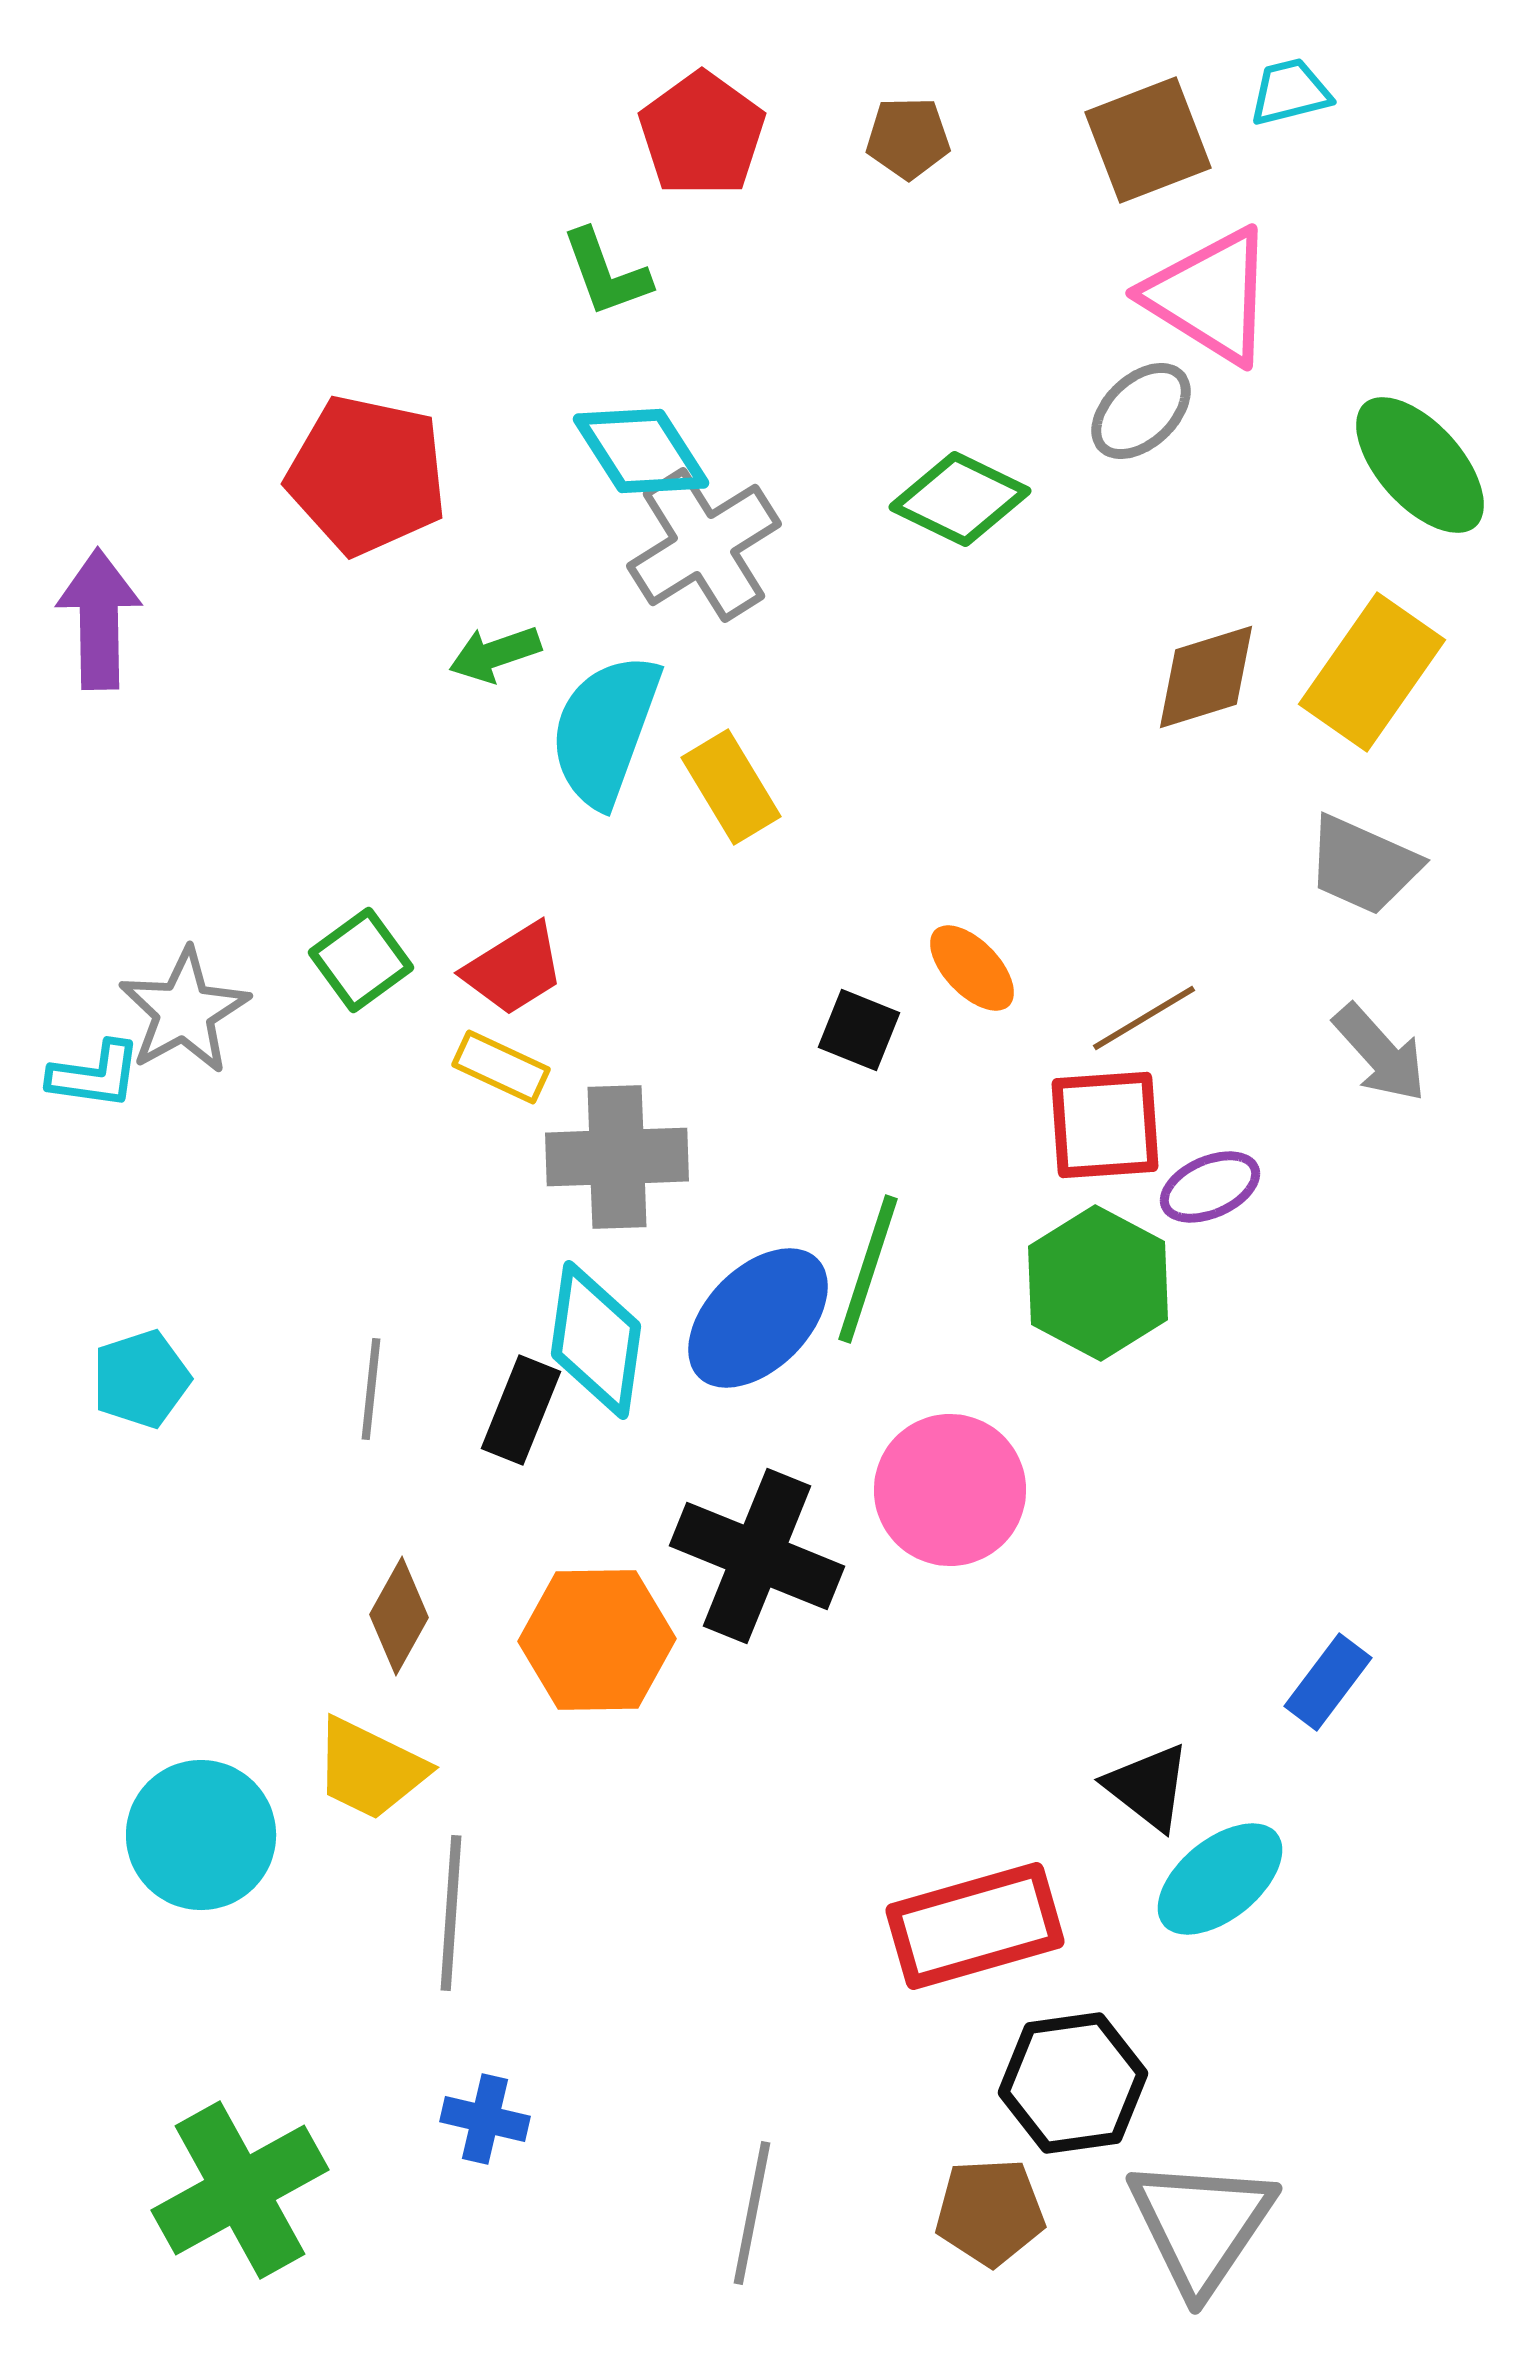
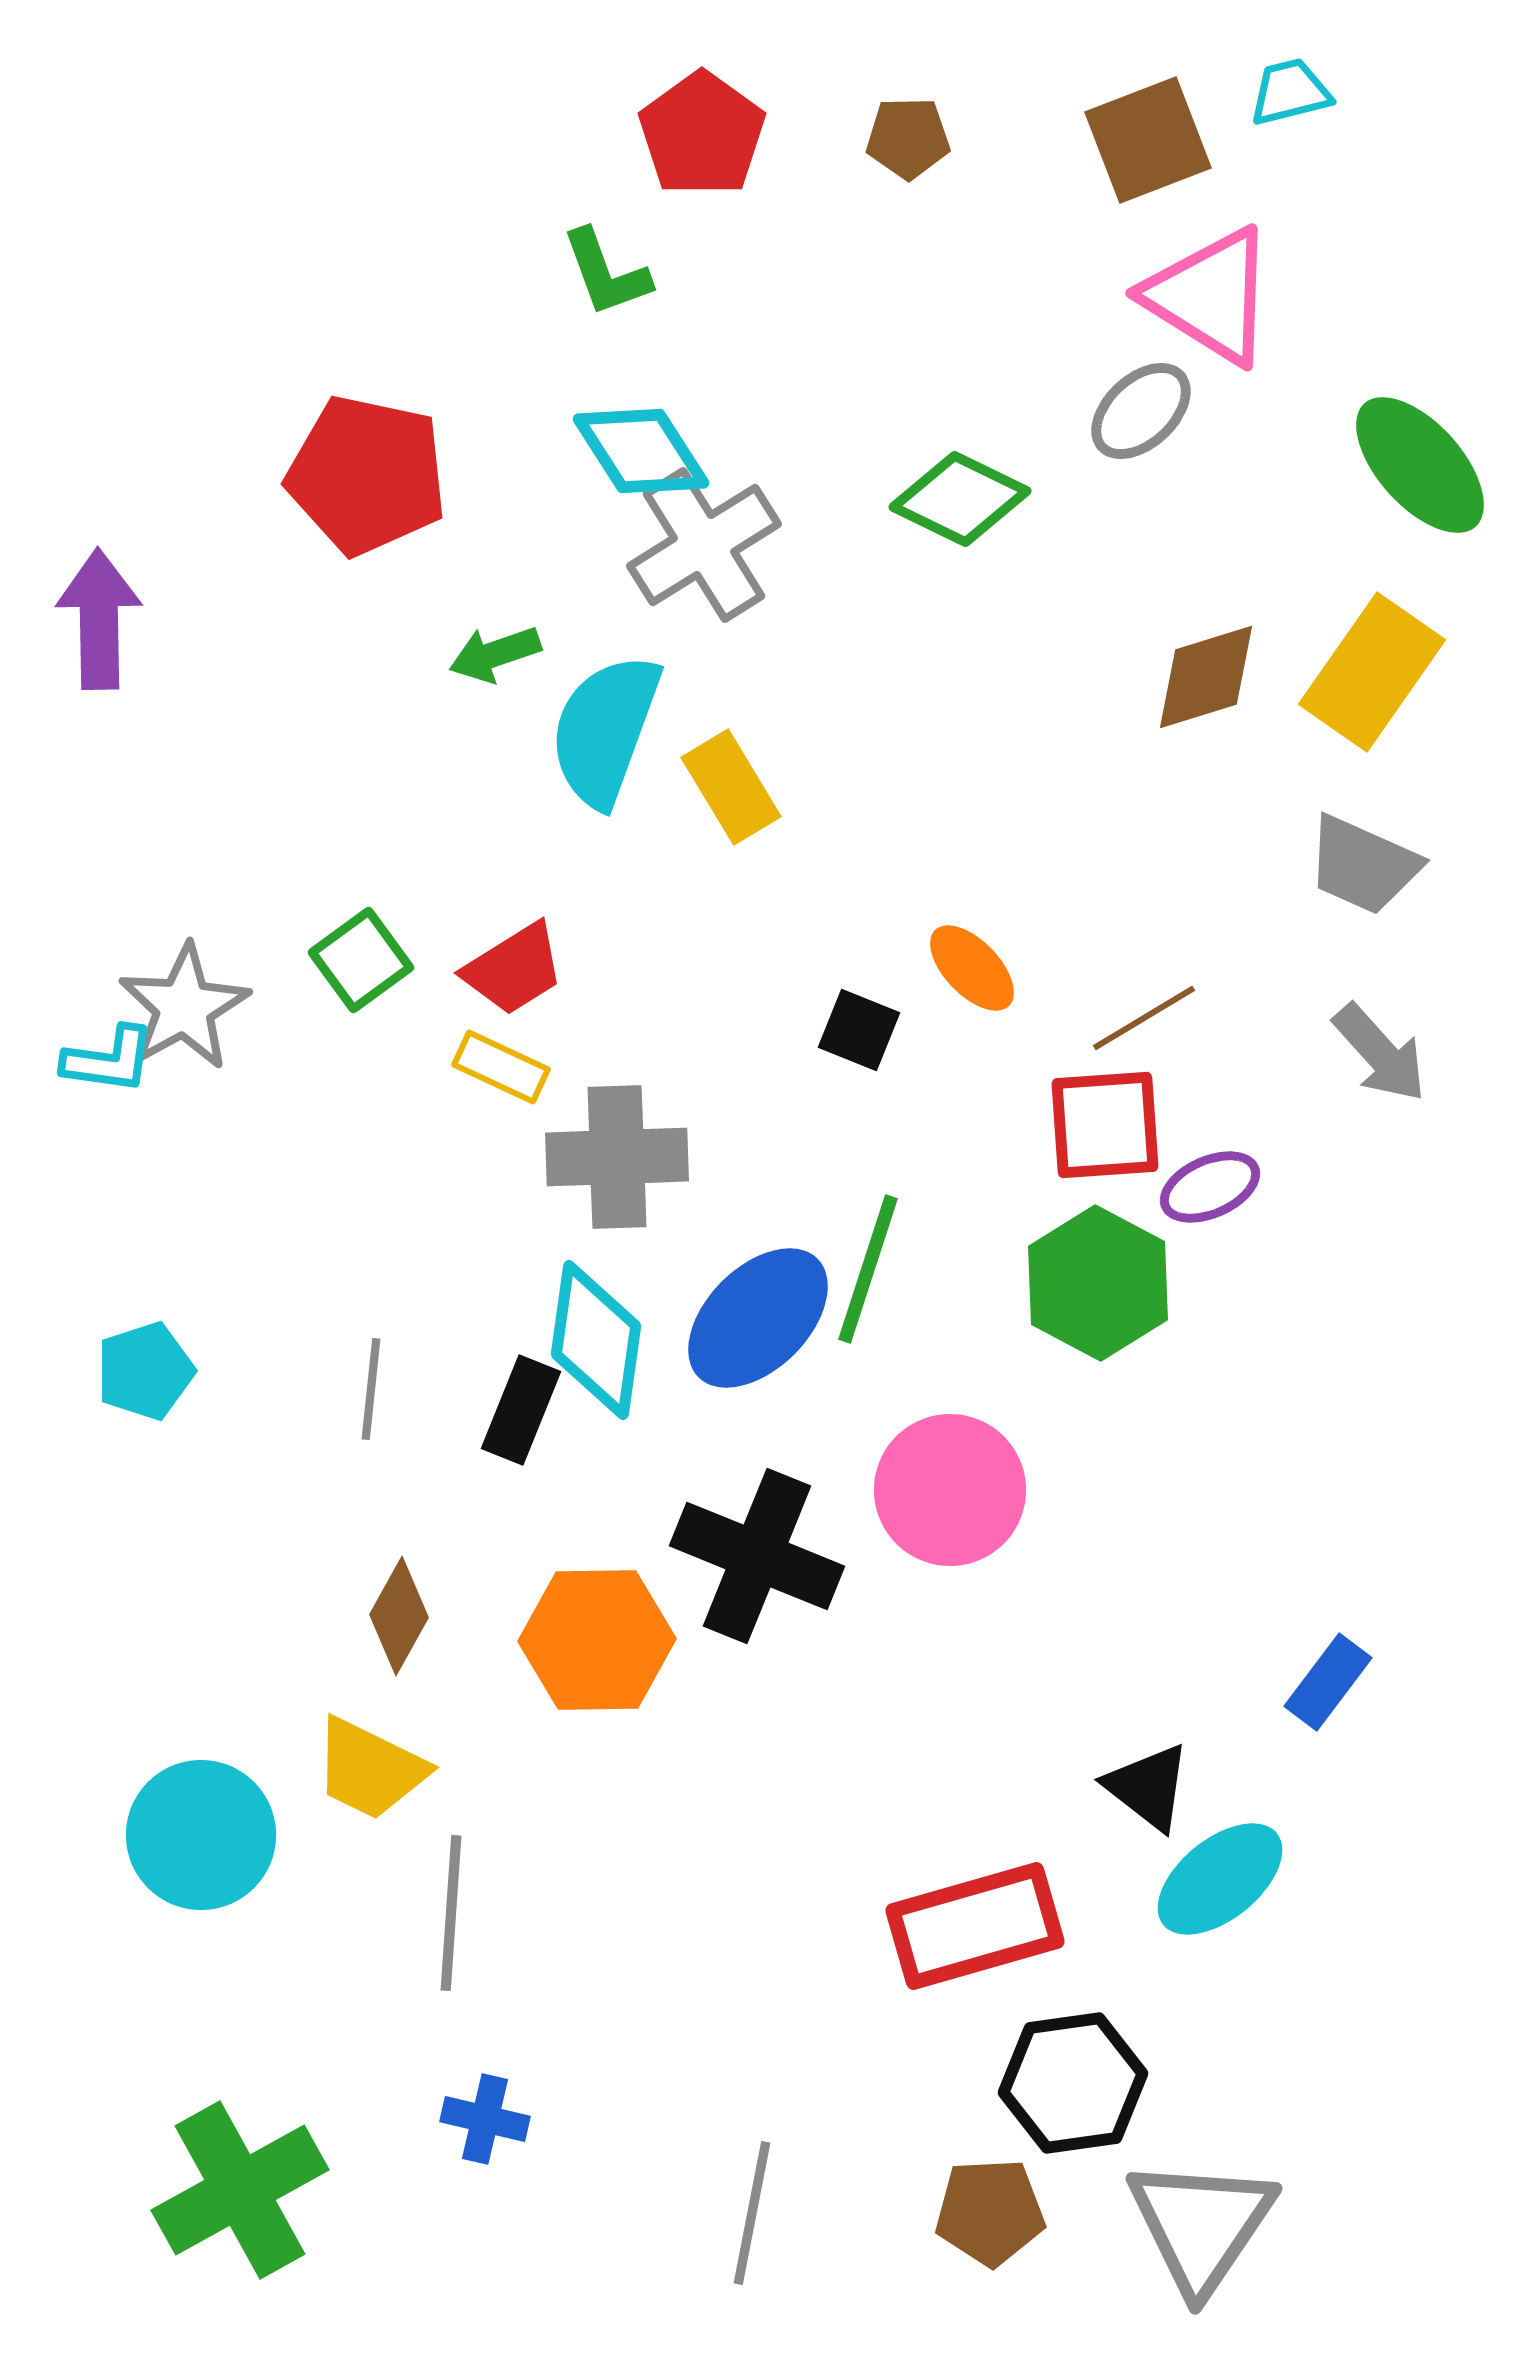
gray star at (184, 1011): moved 4 px up
cyan L-shape at (95, 1075): moved 14 px right, 15 px up
cyan pentagon at (141, 1379): moved 4 px right, 8 px up
